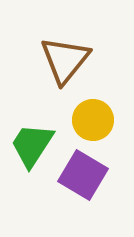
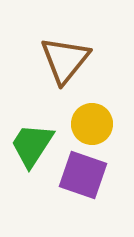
yellow circle: moved 1 px left, 4 px down
purple square: rotated 12 degrees counterclockwise
